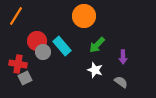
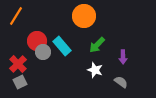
red cross: rotated 36 degrees clockwise
gray square: moved 5 px left, 4 px down
